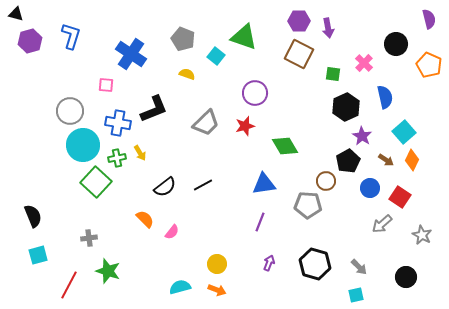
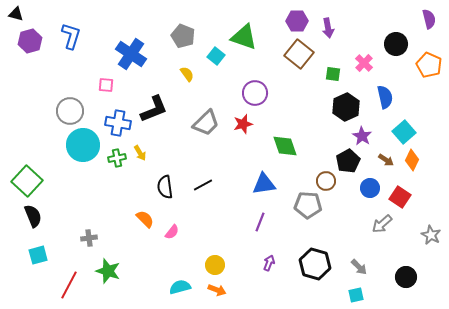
purple hexagon at (299, 21): moved 2 px left
gray pentagon at (183, 39): moved 3 px up
brown square at (299, 54): rotated 12 degrees clockwise
yellow semicircle at (187, 74): rotated 35 degrees clockwise
red star at (245, 126): moved 2 px left, 2 px up
green diamond at (285, 146): rotated 12 degrees clockwise
green square at (96, 182): moved 69 px left, 1 px up
black semicircle at (165, 187): rotated 120 degrees clockwise
gray star at (422, 235): moved 9 px right
yellow circle at (217, 264): moved 2 px left, 1 px down
